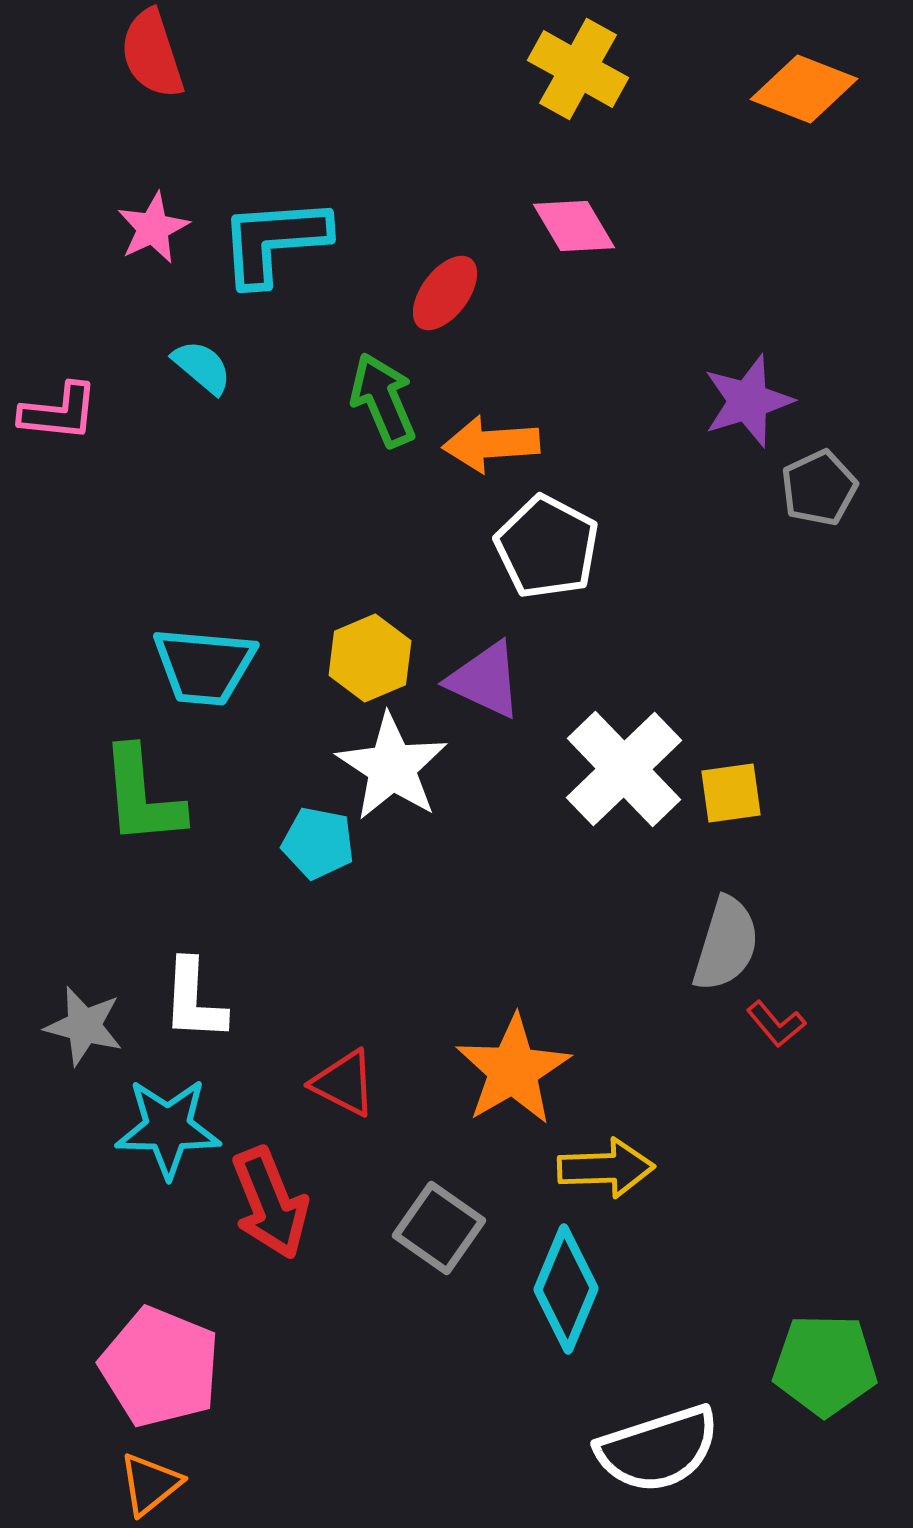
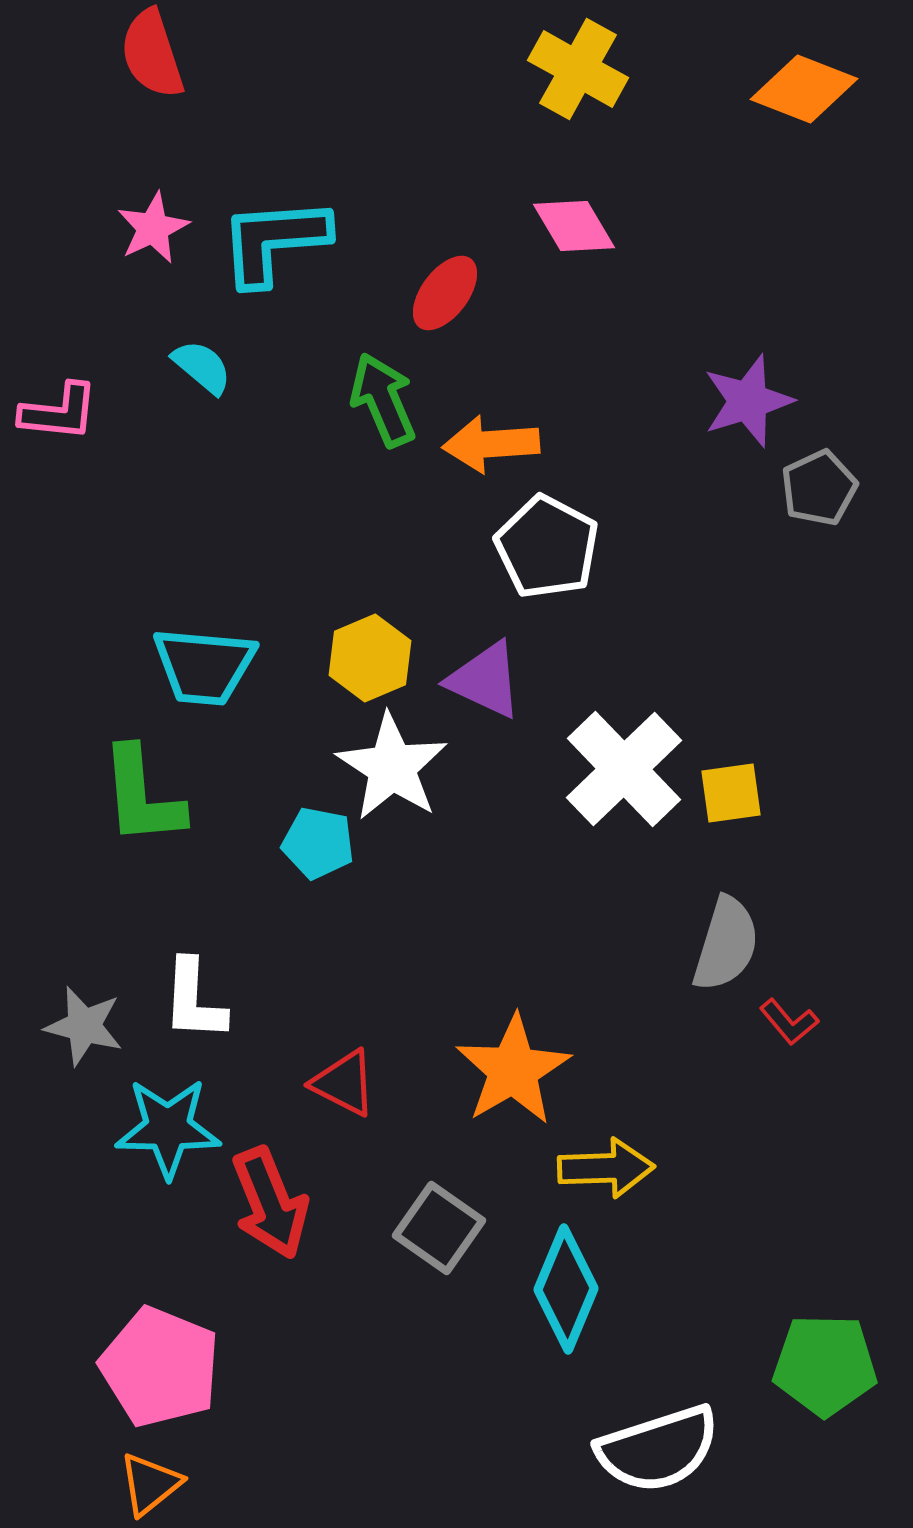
red L-shape: moved 13 px right, 2 px up
